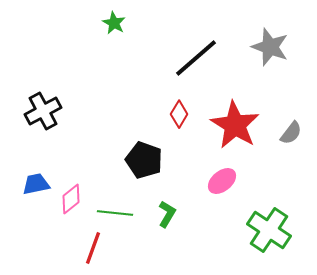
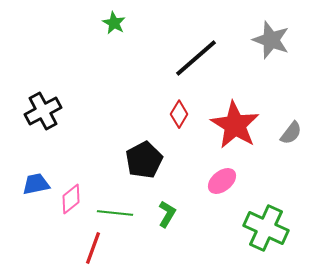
gray star: moved 1 px right, 7 px up
black pentagon: rotated 24 degrees clockwise
green cross: moved 3 px left, 2 px up; rotated 9 degrees counterclockwise
